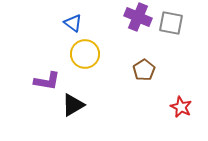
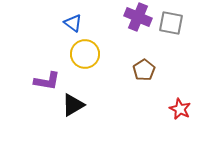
red star: moved 1 px left, 2 px down
